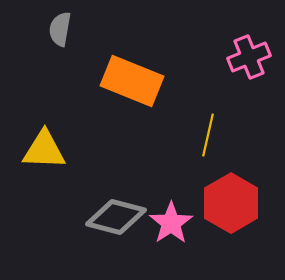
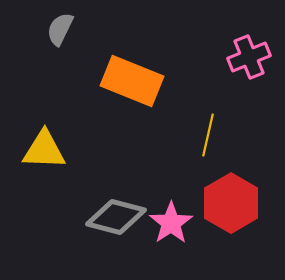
gray semicircle: rotated 16 degrees clockwise
